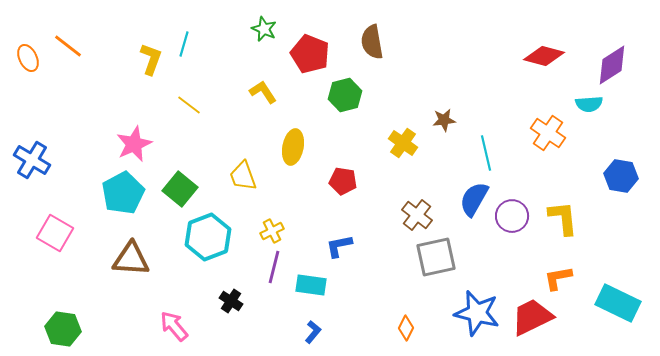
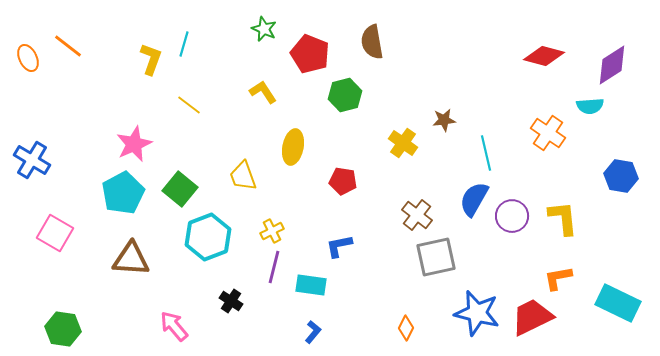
cyan semicircle at (589, 104): moved 1 px right, 2 px down
